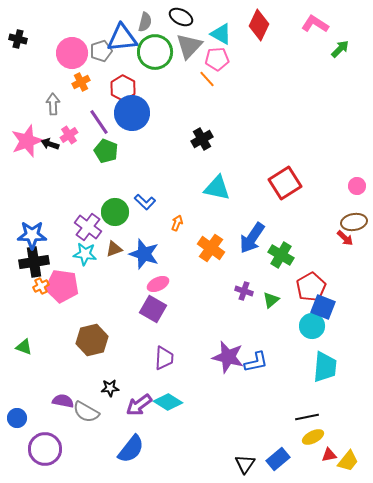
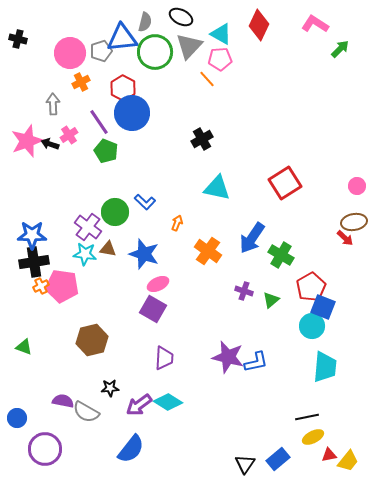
pink circle at (72, 53): moved 2 px left
pink pentagon at (217, 59): moved 3 px right
orange cross at (211, 248): moved 3 px left, 3 px down
brown triangle at (114, 249): moved 6 px left; rotated 30 degrees clockwise
